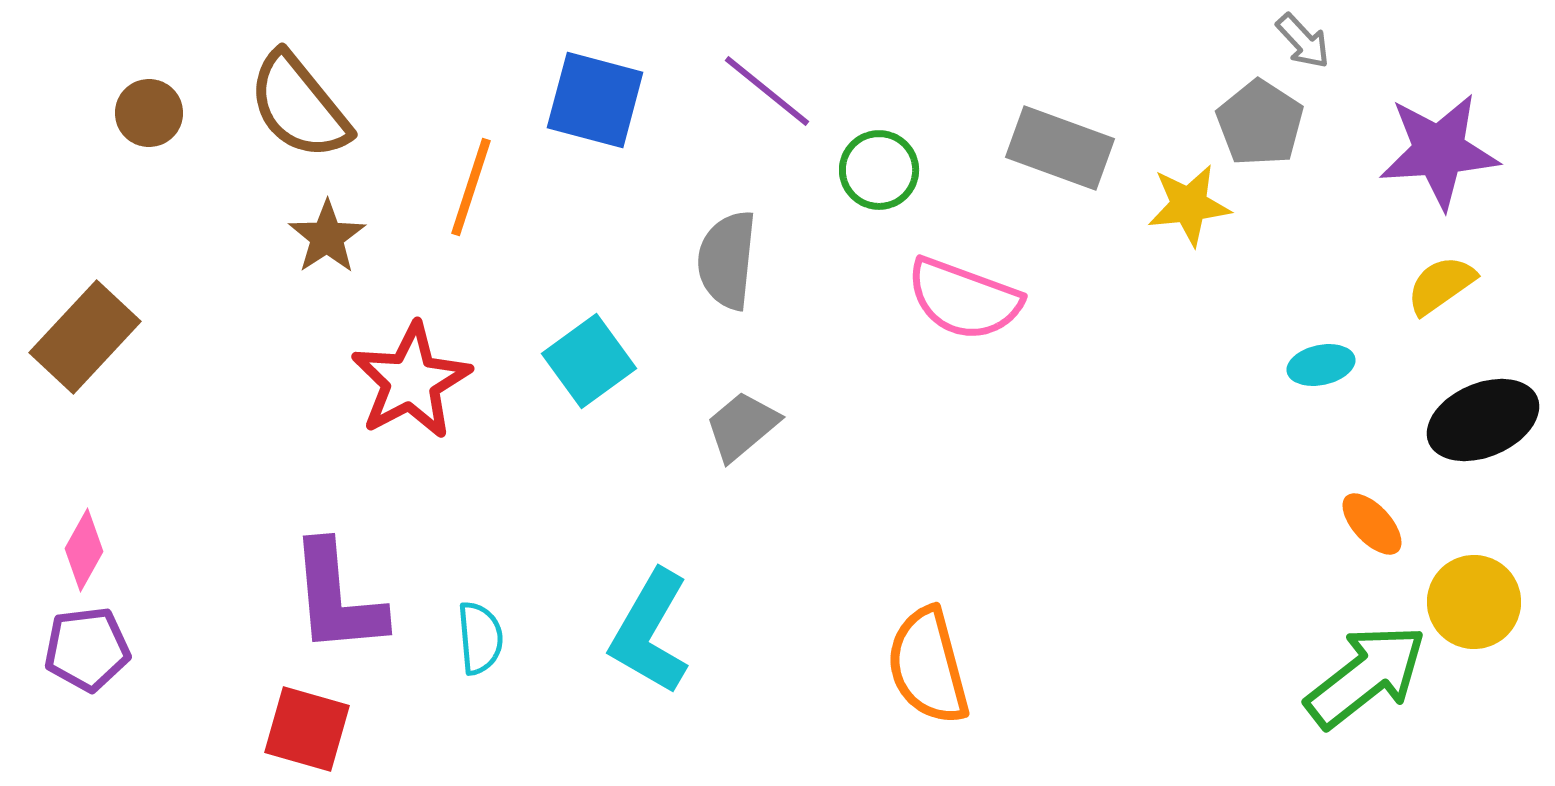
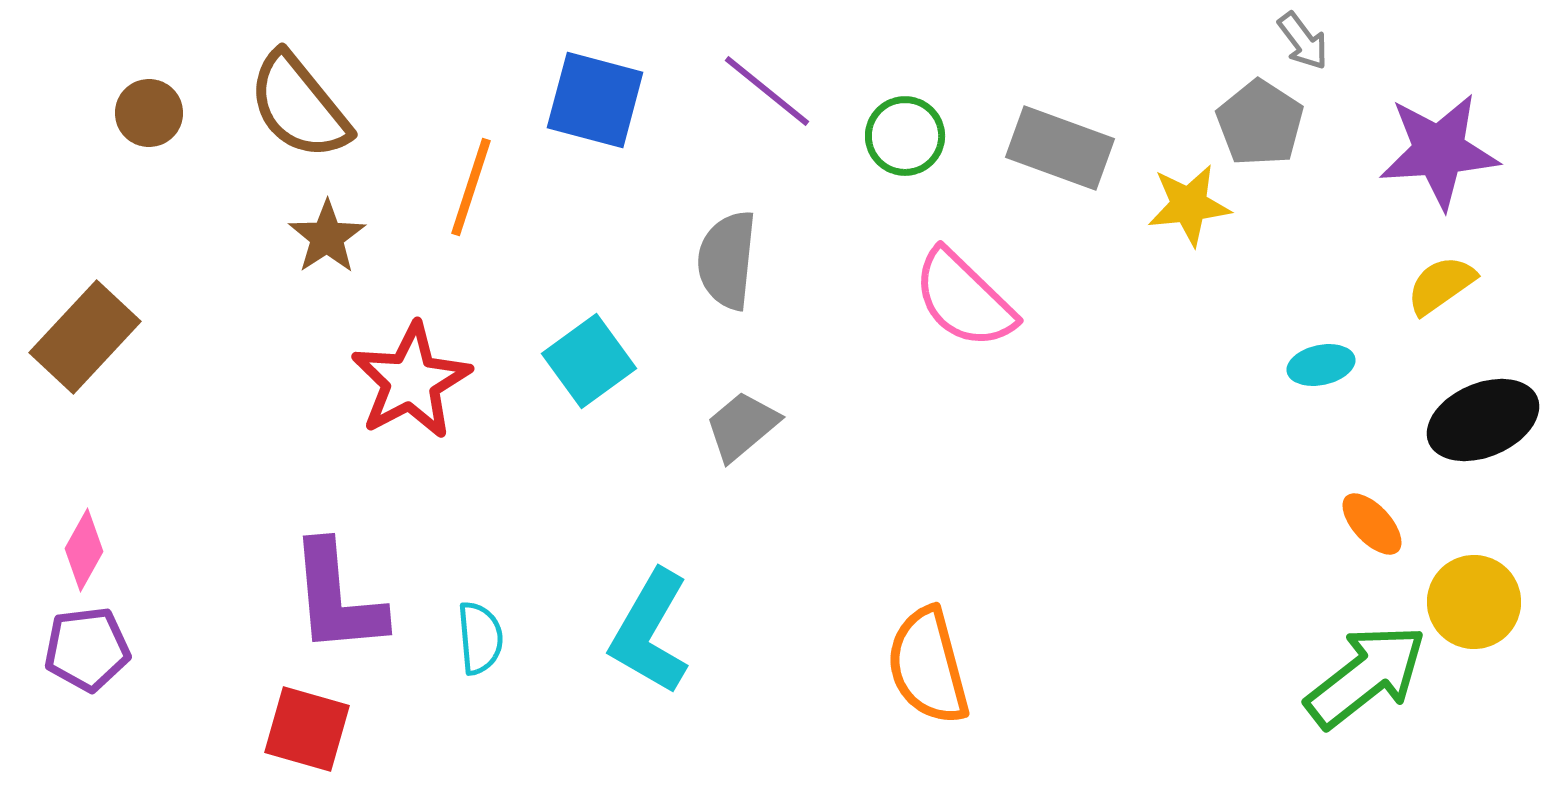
gray arrow: rotated 6 degrees clockwise
green circle: moved 26 px right, 34 px up
pink semicircle: rotated 24 degrees clockwise
